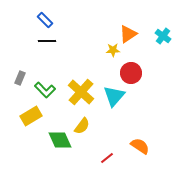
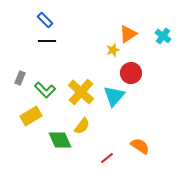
yellow star: rotated 16 degrees counterclockwise
